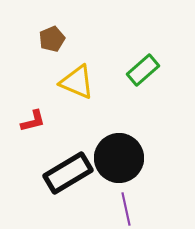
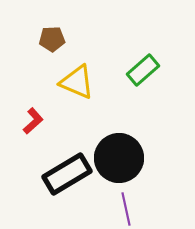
brown pentagon: rotated 20 degrees clockwise
red L-shape: rotated 28 degrees counterclockwise
black rectangle: moved 1 px left, 1 px down
